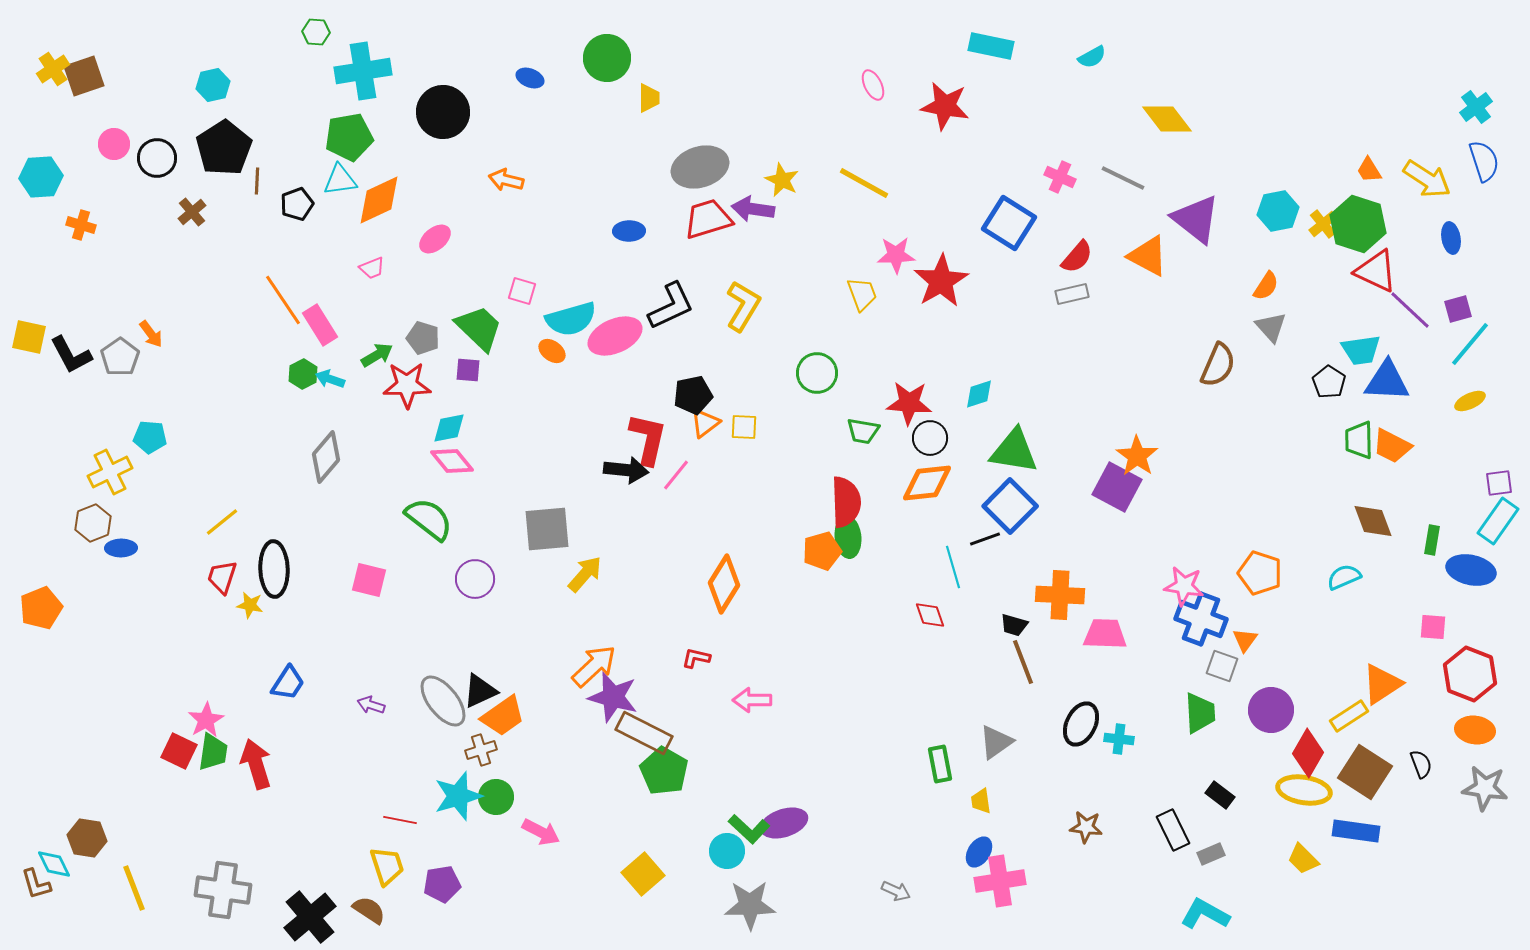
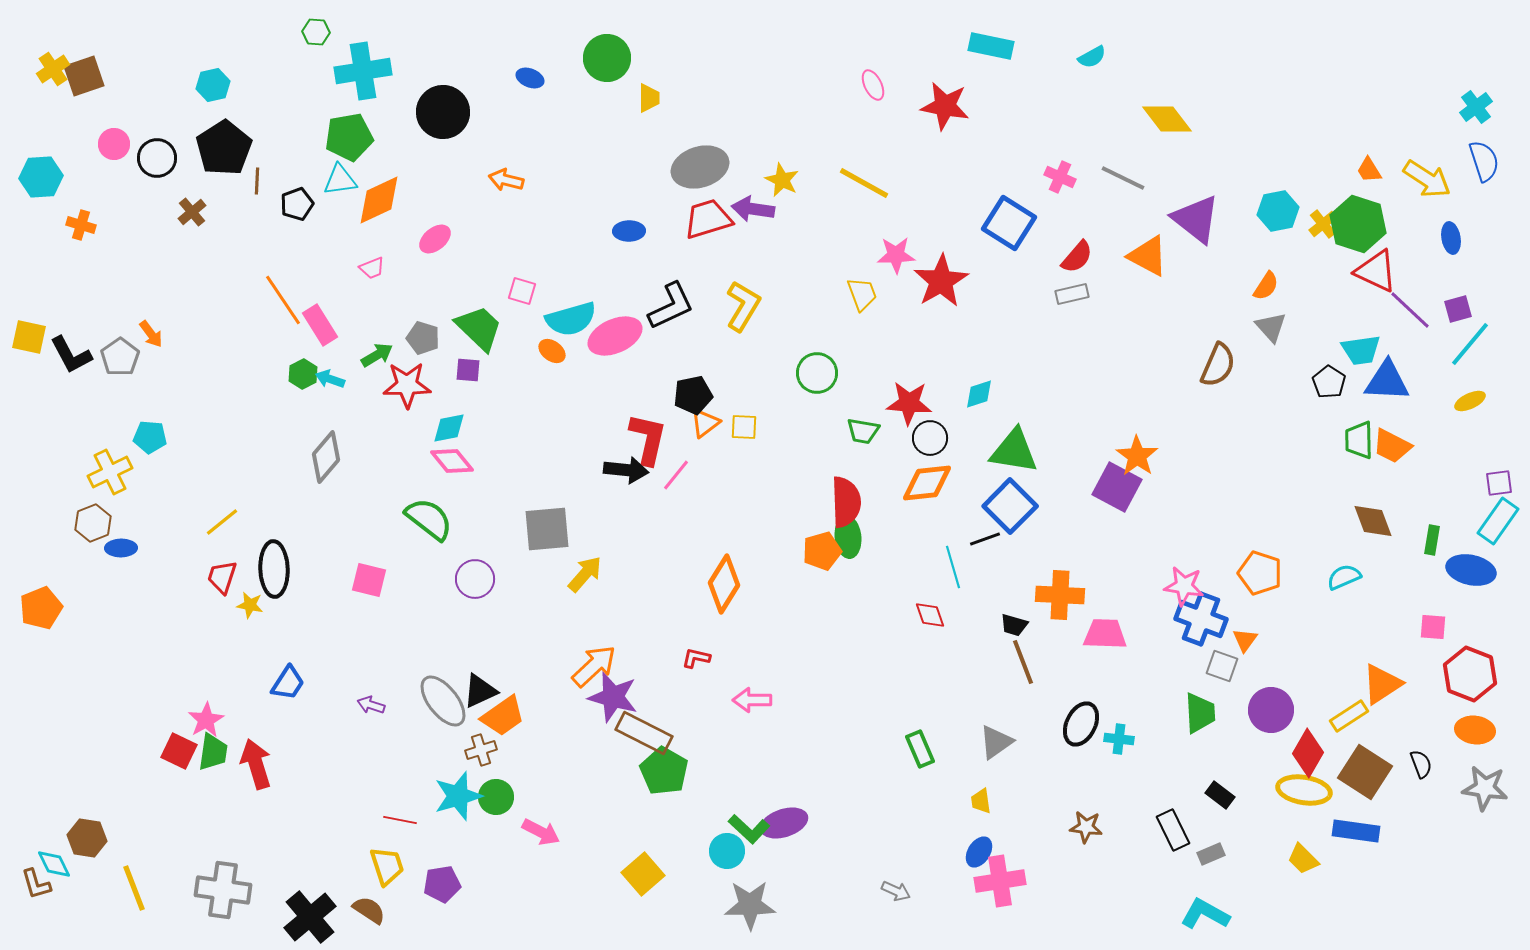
green rectangle at (940, 764): moved 20 px left, 15 px up; rotated 12 degrees counterclockwise
